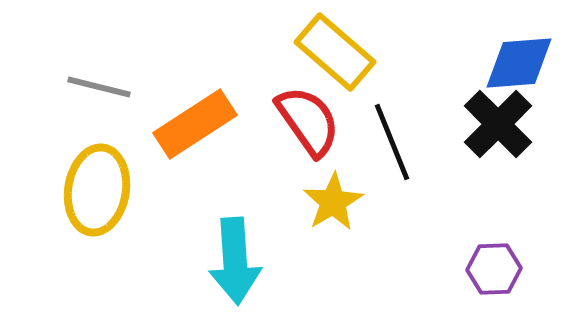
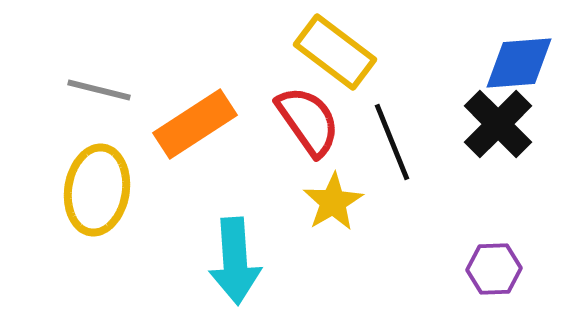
yellow rectangle: rotated 4 degrees counterclockwise
gray line: moved 3 px down
